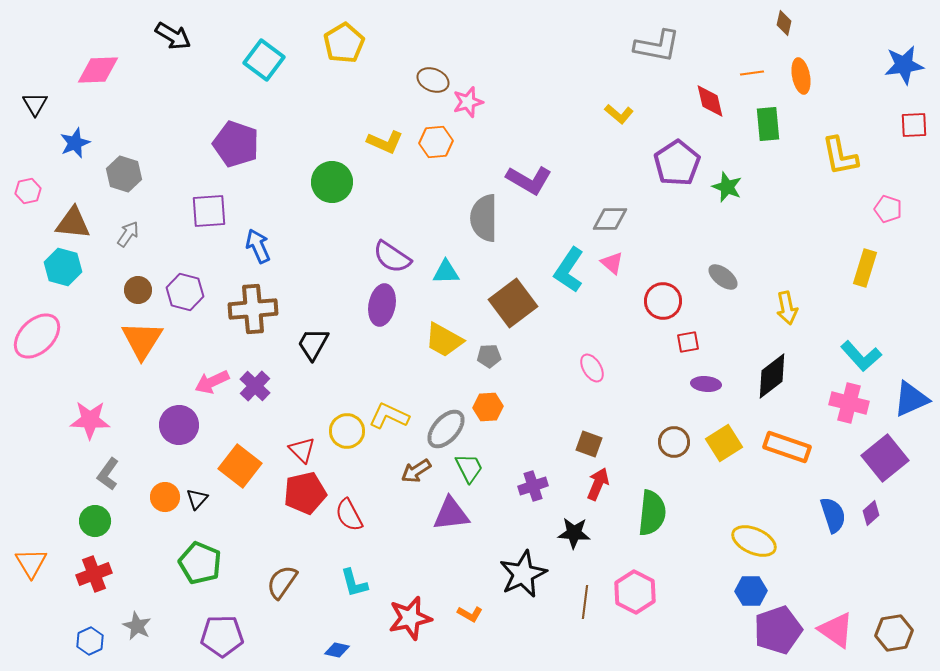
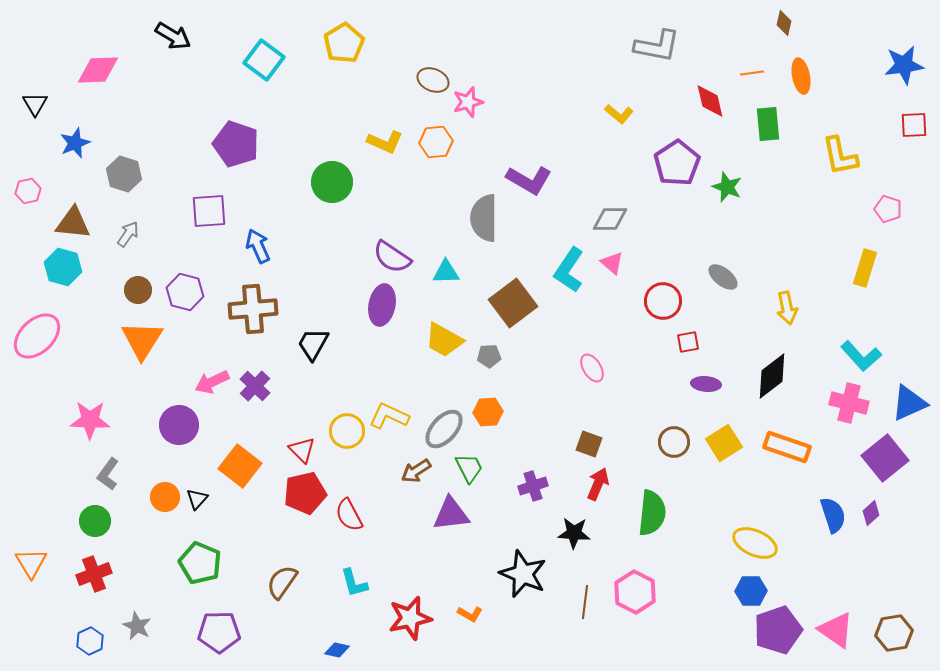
blue triangle at (911, 399): moved 2 px left, 4 px down
orange hexagon at (488, 407): moved 5 px down
gray ellipse at (446, 429): moved 2 px left
yellow ellipse at (754, 541): moved 1 px right, 2 px down
black star at (523, 574): rotated 24 degrees counterclockwise
purple pentagon at (222, 636): moved 3 px left, 4 px up
